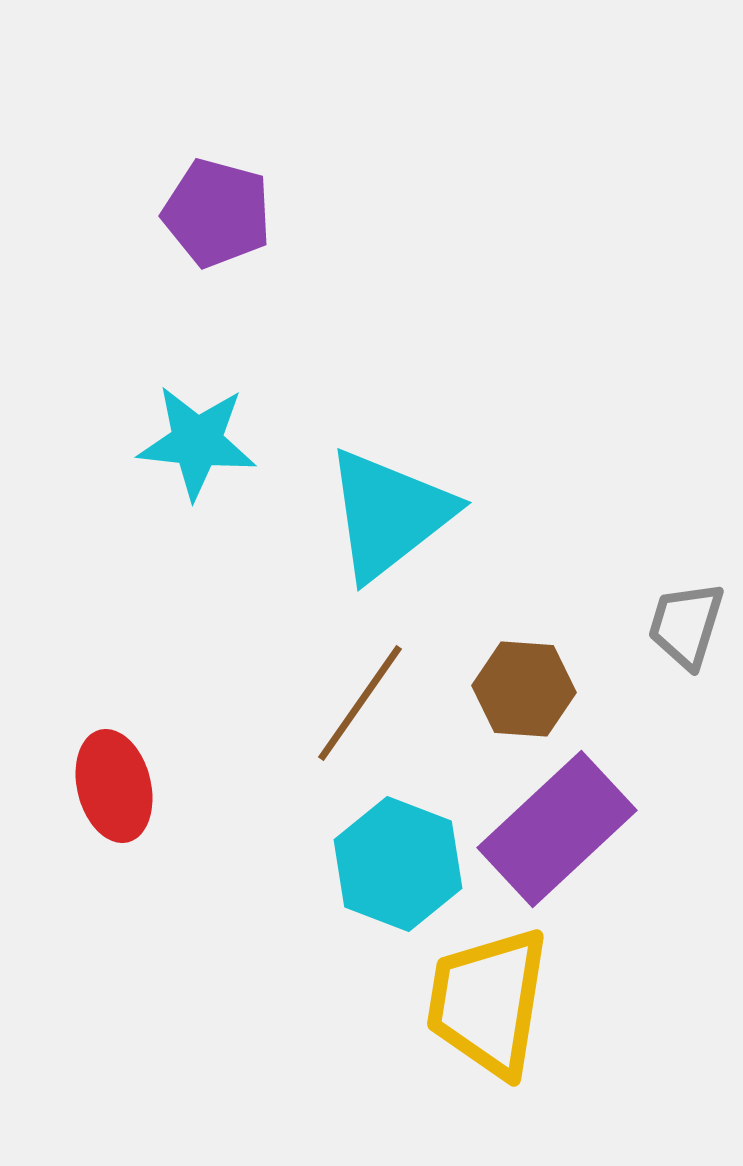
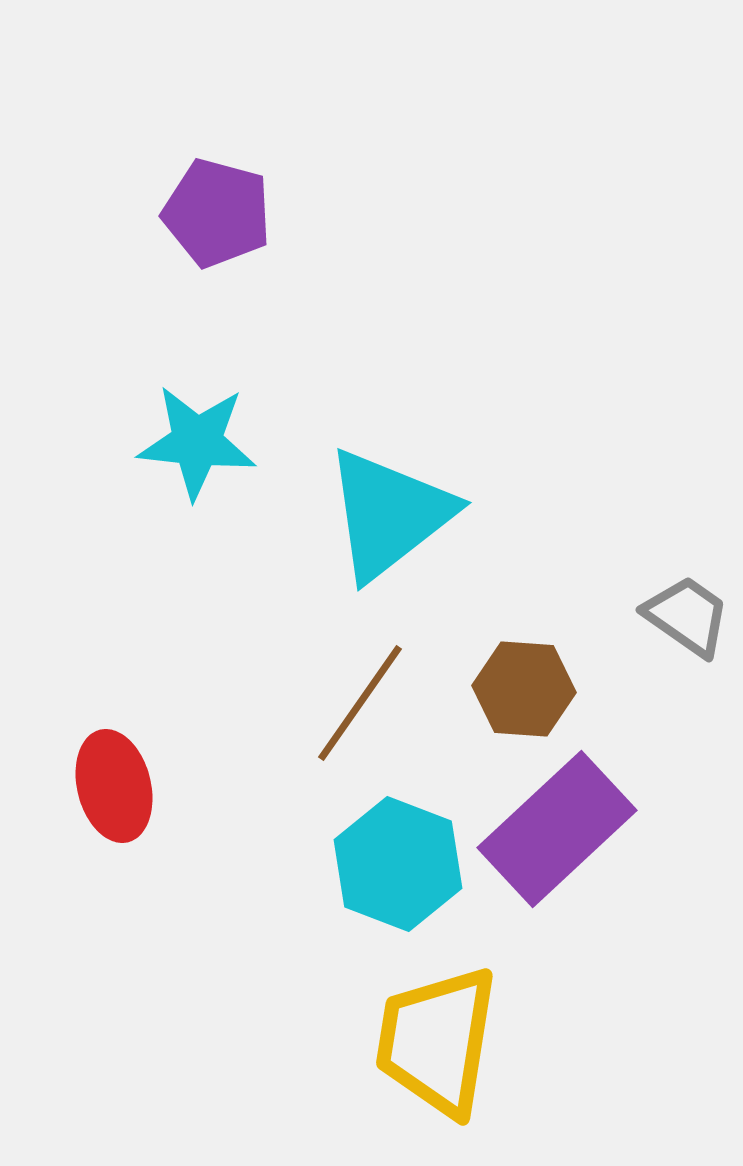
gray trapezoid: moved 1 px right, 9 px up; rotated 108 degrees clockwise
yellow trapezoid: moved 51 px left, 39 px down
